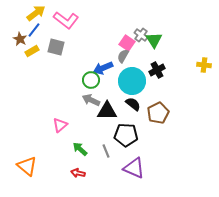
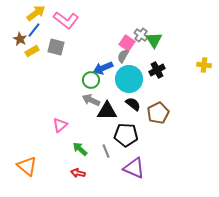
cyan circle: moved 3 px left, 2 px up
